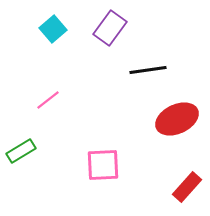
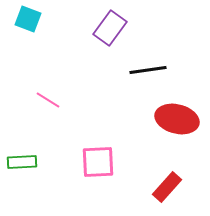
cyan square: moved 25 px left, 10 px up; rotated 28 degrees counterclockwise
pink line: rotated 70 degrees clockwise
red ellipse: rotated 39 degrees clockwise
green rectangle: moved 1 px right, 11 px down; rotated 28 degrees clockwise
pink square: moved 5 px left, 3 px up
red rectangle: moved 20 px left
